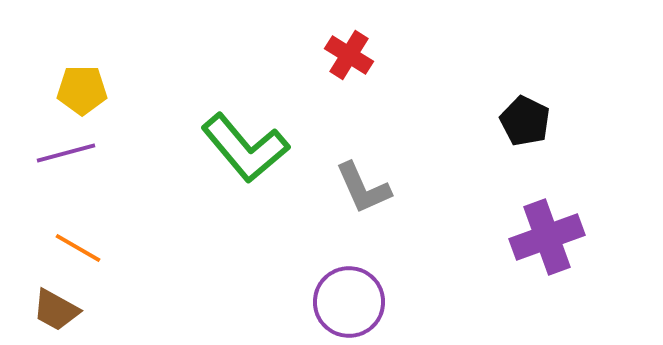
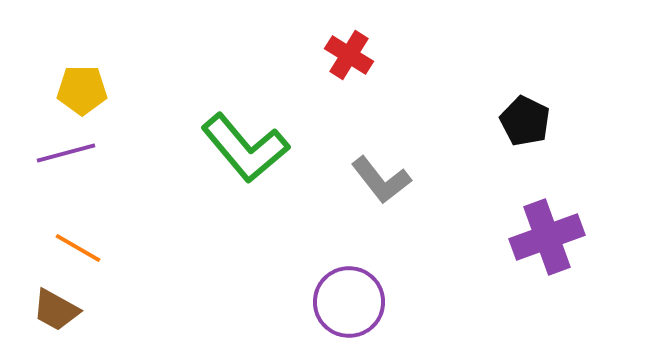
gray L-shape: moved 18 px right, 8 px up; rotated 14 degrees counterclockwise
